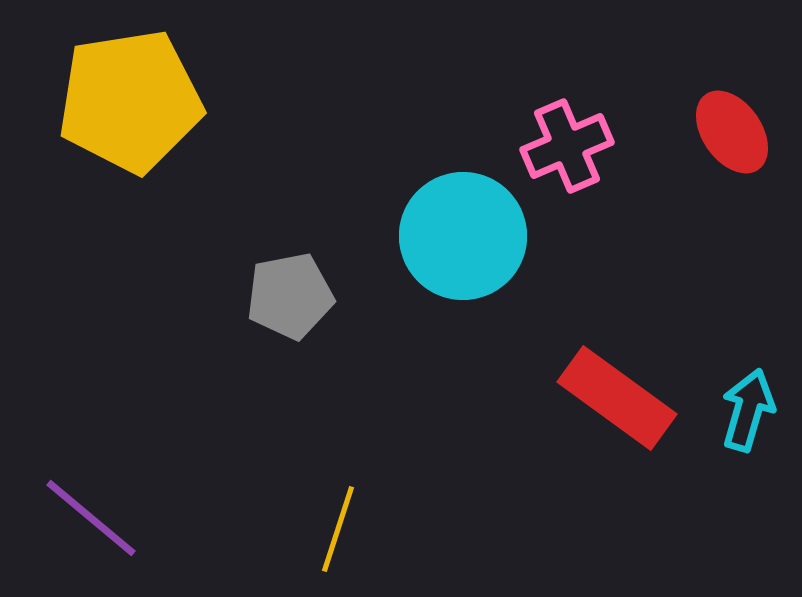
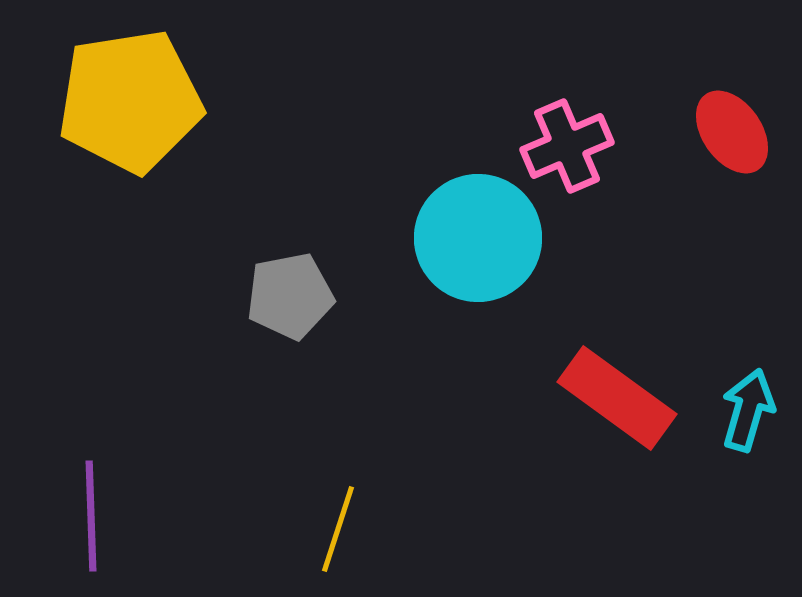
cyan circle: moved 15 px right, 2 px down
purple line: moved 2 px up; rotated 48 degrees clockwise
